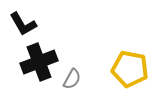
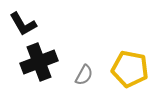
gray semicircle: moved 12 px right, 4 px up
